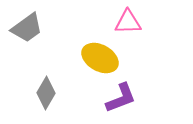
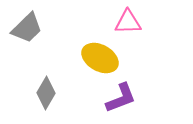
gray trapezoid: rotated 8 degrees counterclockwise
